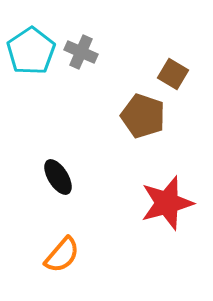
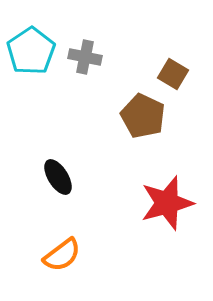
gray cross: moved 4 px right, 5 px down; rotated 12 degrees counterclockwise
brown pentagon: rotated 6 degrees clockwise
orange semicircle: rotated 12 degrees clockwise
